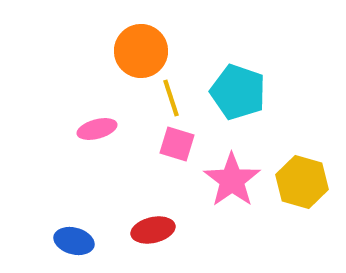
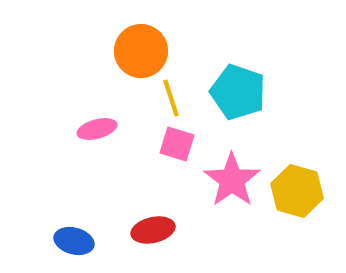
yellow hexagon: moved 5 px left, 9 px down
